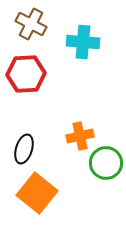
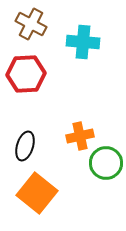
black ellipse: moved 1 px right, 3 px up
